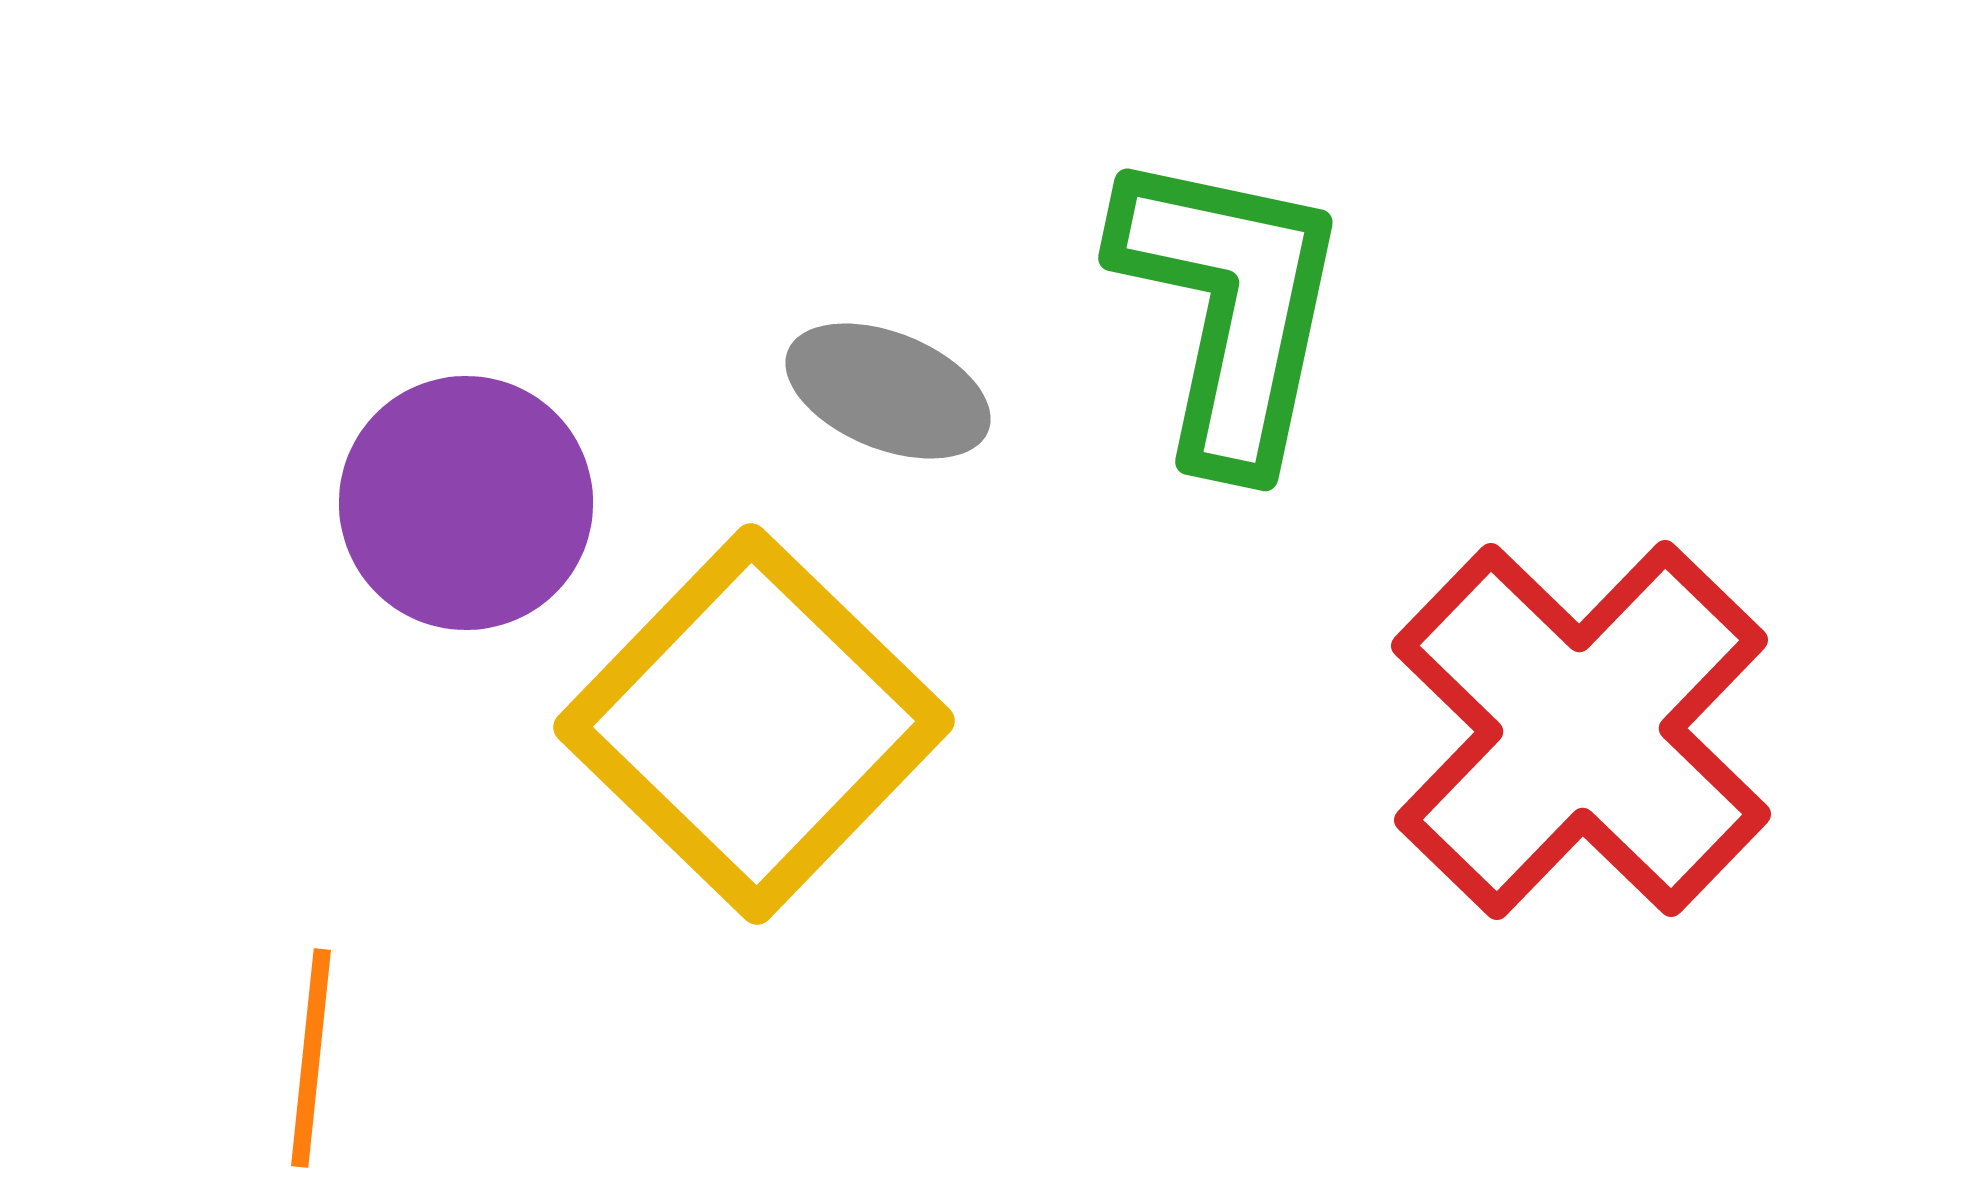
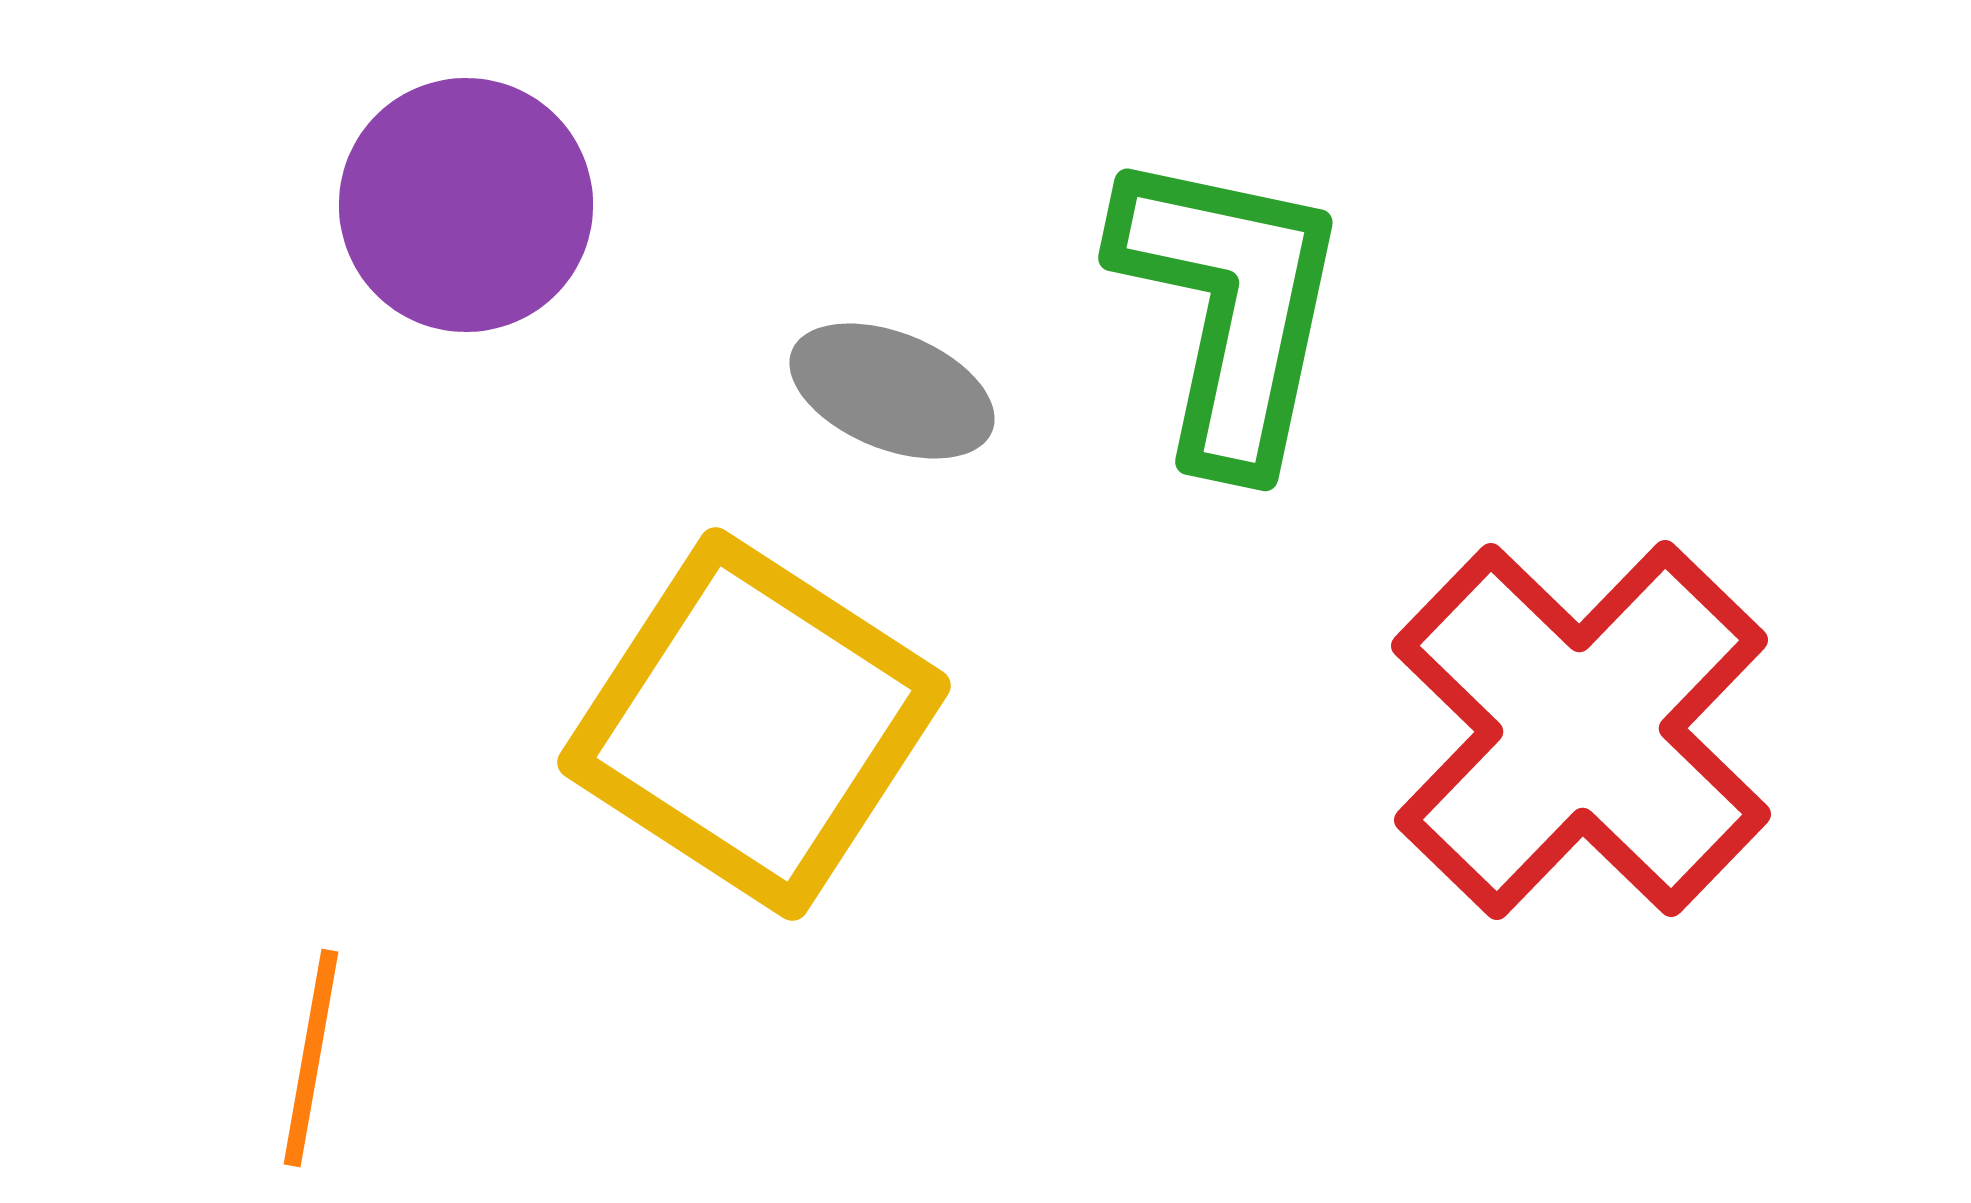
gray ellipse: moved 4 px right
purple circle: moved 298 px up
yellow square: rotated 11 degrees counterclockwise
orange line: rotated 4 degrees clockwise
